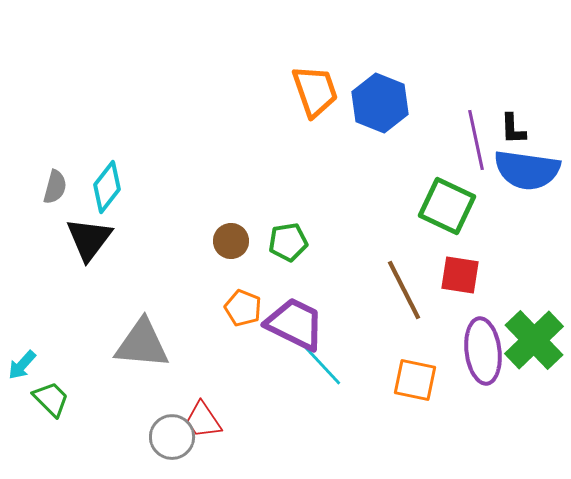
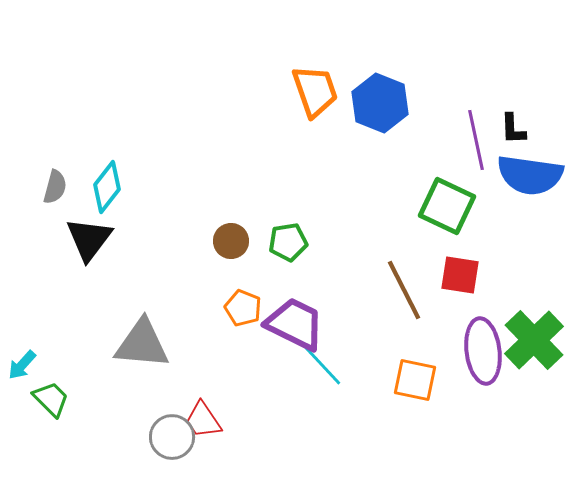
blue semicircle: moved 3 px right, 5 px down
